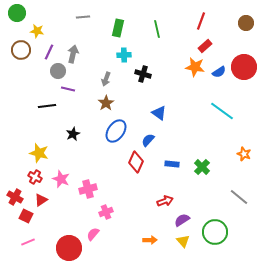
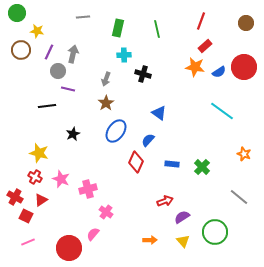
pink cross at (106, 212): rotated 32 degrees counterclockwise
purple semicircle at (182, 220): moved 3 px up
